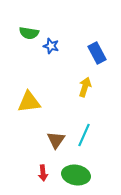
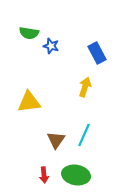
red arrow: moved 1 px right, 2 px down
